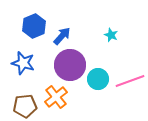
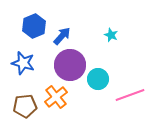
pink line: moved 14 px down
